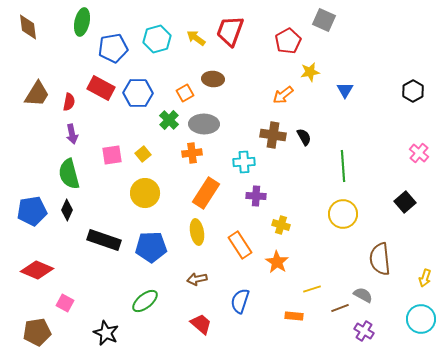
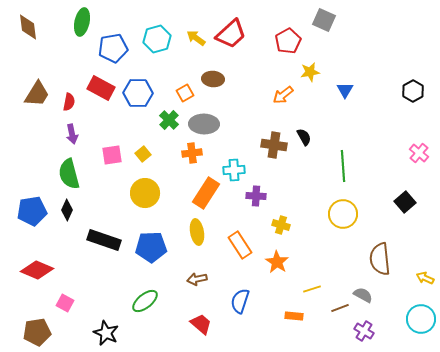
red trapezoid at (230, 31): moved 1 px right, 3 px down; rotated 152 degrees counterclockwise
brown cross at (273, 135): moved 1 px right, 10 px down
cyan cross at (244, 162): moved 10 px left, 8 px down
yellow arrow at (425, 278): rotated 96 degrees clockwise
